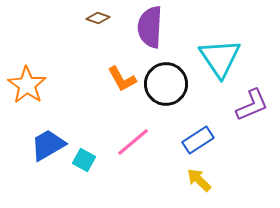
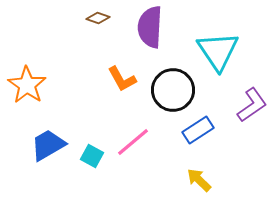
cyan triangle: moved 2 px left, 7 px up
black circle: moved 7 px right, 6 px down
purple L-shape: rotated 12 degrees counterclockwise
blue rectangle: moved 10 px up
cyan square: moved 8 px right, 4 px up
